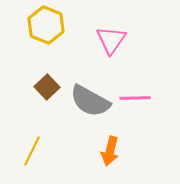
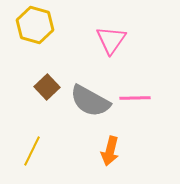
yellow hexagon: moved 11 px left; rotated 6 degrees counterclockwise
